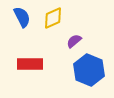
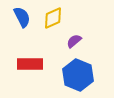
blue hexagon: moved 11 px left, 5 px down
